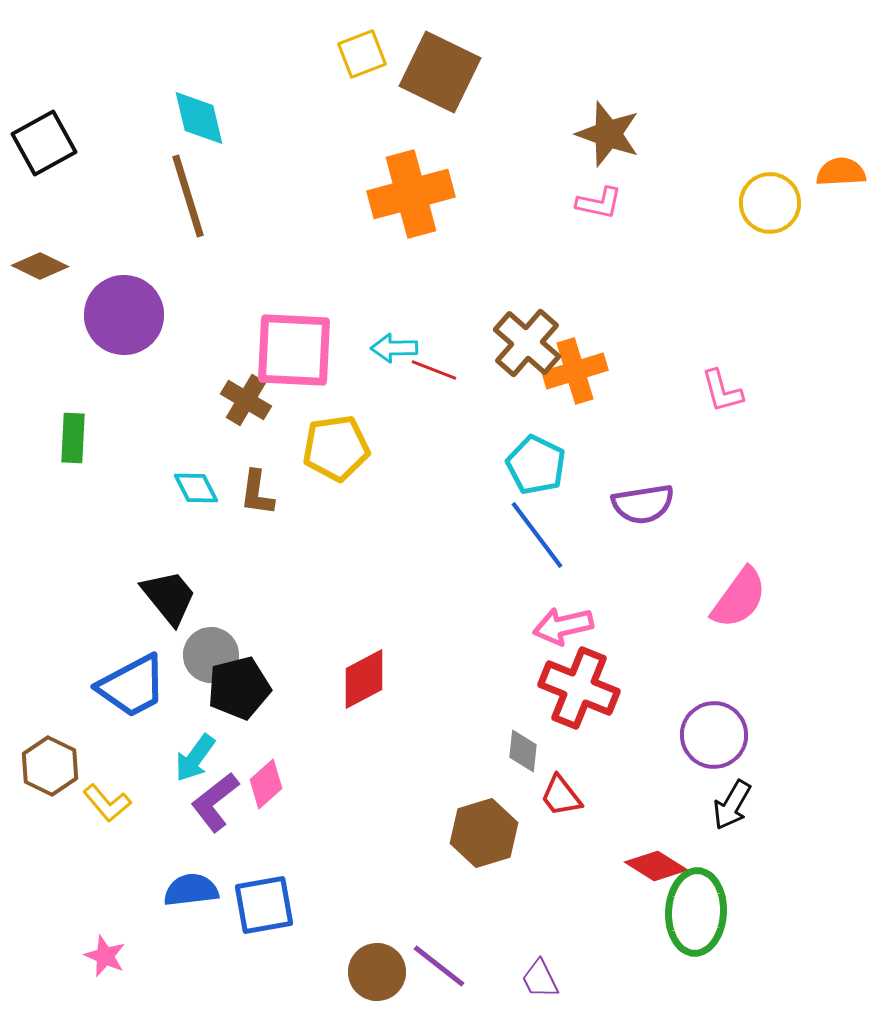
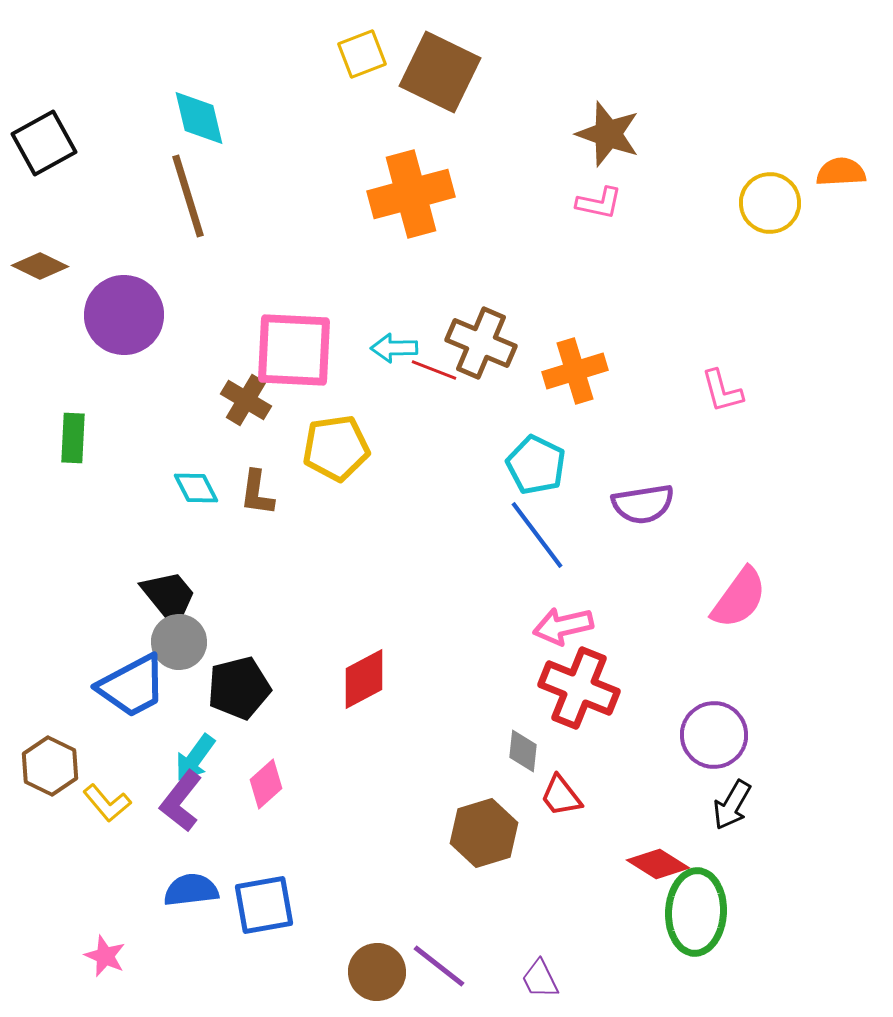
brown cross at (527, 343): moved 46 px left; rotated 18 degrees counterclockwise
gray circle at (211, 655): moved 32 px left, 13 px up
purple L-shape at (215, 802): moved 34 px left, 1 px up; rotated 14 degrees counterclockwise
red diamond at (656, 866): moved 2 px right, 2 px up
